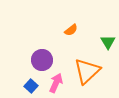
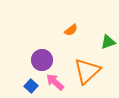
green triangle: rotated 42 degrees clockwise
pink arrow: moved 1 px left, 1 px up; rotated 72 degrees counterclockwise
